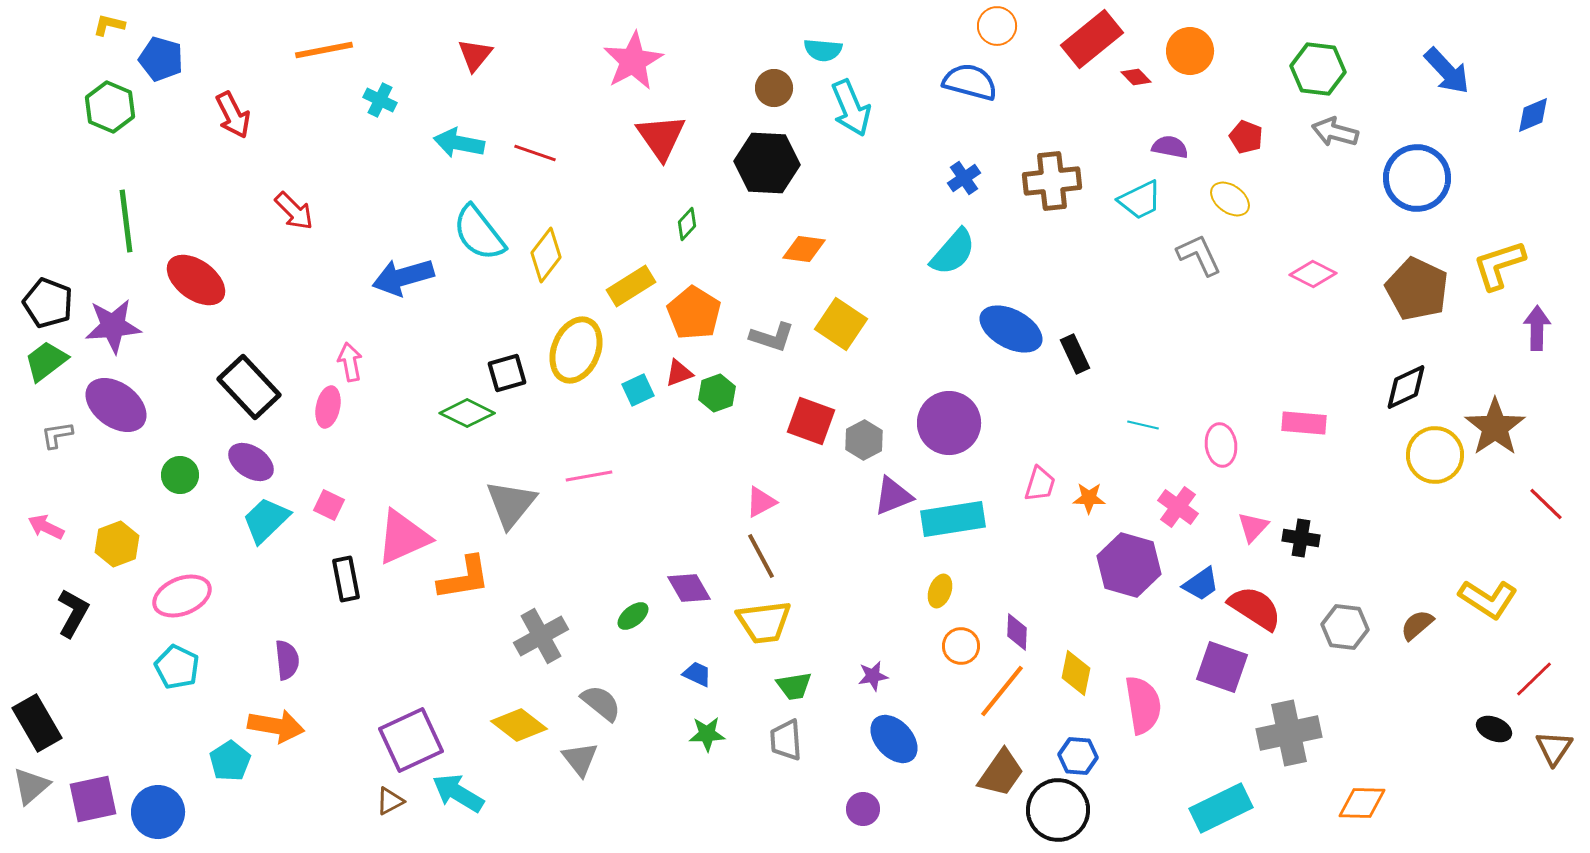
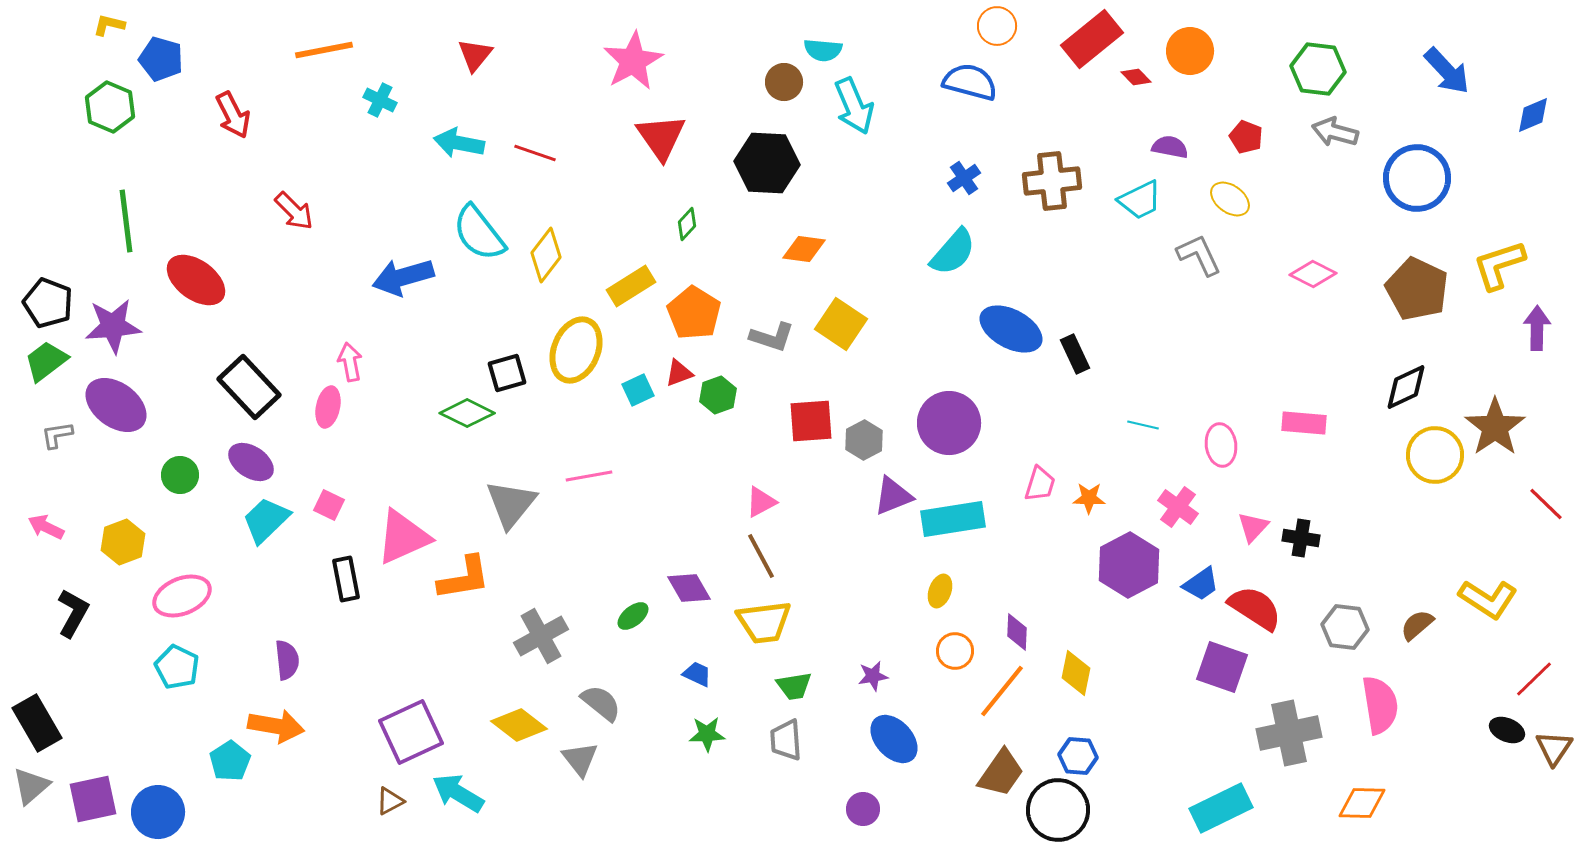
brown circle at (774, 88): moved 10 px right, 6 px up
cyan arrow at (851, 108): moved 3 px right, 2 px up
green hexagon at (717, 393): moved 1 px right, 2 px down
red square at (811, 421): rotated 24 degrees counterclockwise
yellow hexagon at (117, 544): moved 6 px right, 2 px up
purple hexagon at (1129, 565): rotated 16 degrees clockwise
orange circle at (961, 646): moved 6 px left, 5 px down
pink semicircle at (1143, 705): moved 237 px right
black ellipse at (1494, 729): moved 13 px right, 1 px down
purple square at (411, 740): moved 8 px up
